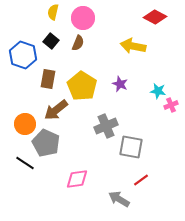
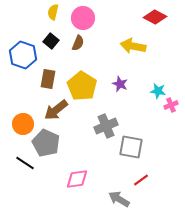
orange circle: moved 2 px left
